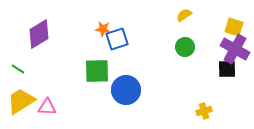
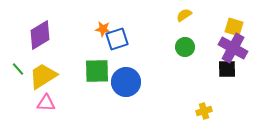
purple diamond: moved 1 px right, 1 px down
purple cross: moved 2 px left, 1 px up
green line: rotated 16 degrees clockwise
blue circle: moved 8 px up
yellow trapezoid: moved 22 px right, 25 px up
pink triangle: moved 1 px left, 4 px up
